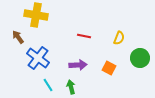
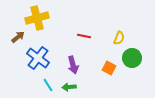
yellow cross: moved 1 px right, 3 px down; rotated 25 degrees counterclockwise
brown arrow: rotated 88 degrees clockwise
green circle: moved 8 px left
purple arrow: moved 5 px left; rotated 78 degrees clockwise
green arrow: moved 2 px left; rotated 80 degrees counterclockwise
